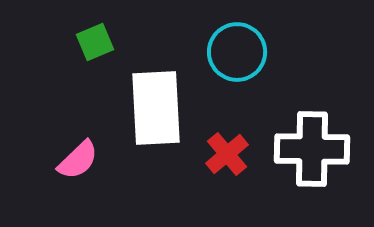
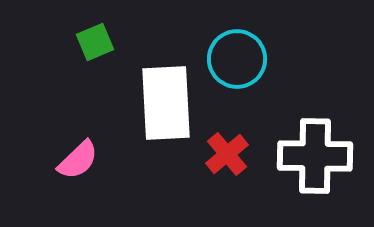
cyan circle: moved 7 px down
white rectangle: moved 10 px right, 5 px up
white cross: moved 3 px right, 7 px down
